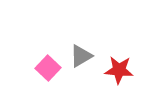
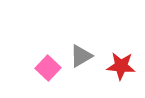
red star: moved 2 px right, 4 px up
